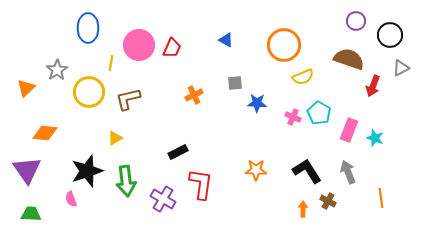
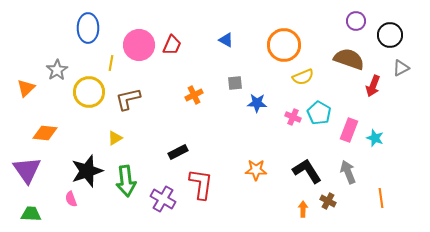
red trapezoid: moved 3 px up
